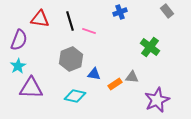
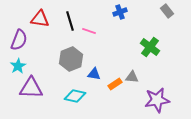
purple star: rotated 15 degrees clockwise
